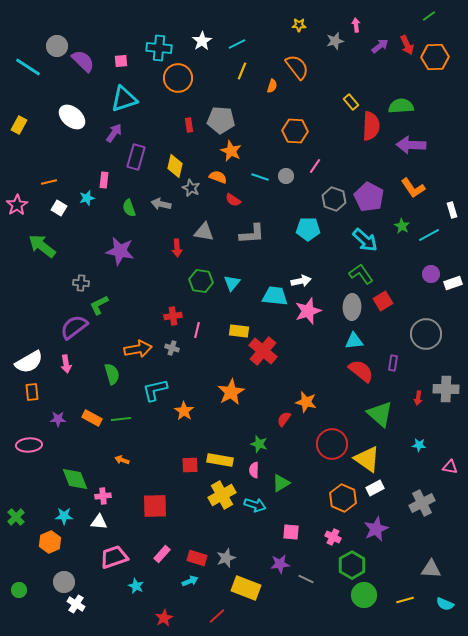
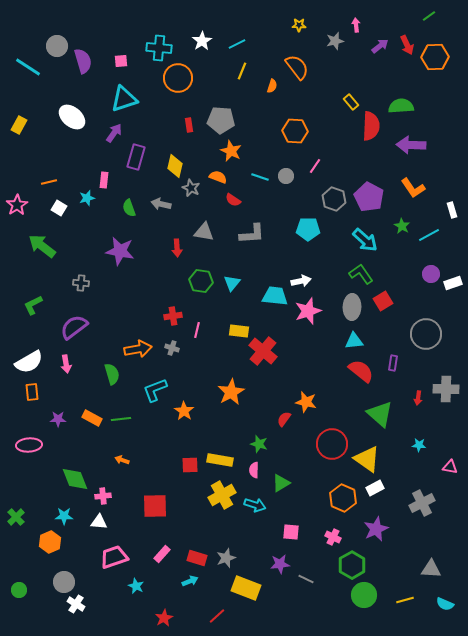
purple semicircle at (83, 61): rotated 30 degrees clockwise
green L-shape at (99, 305): moved 66 px left
cyan L-shape at (155, 390): rotated 8 degrees counterclockwise
